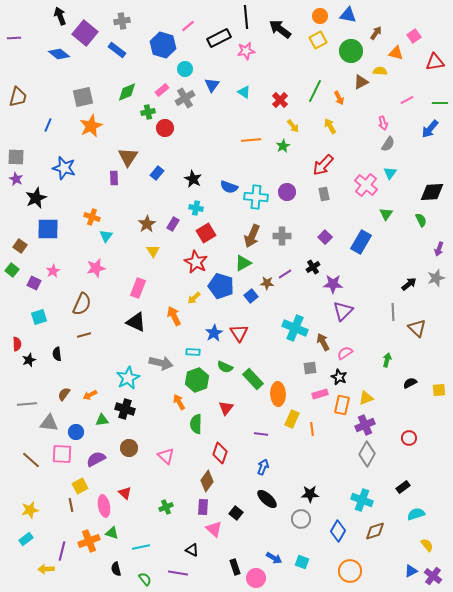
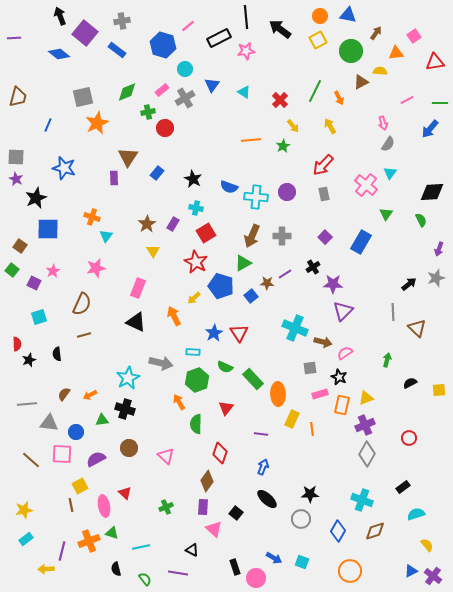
orange triangle at (396, 53): rotated 21 degrees counterclockwise
orange star at (91, 126): moved 6 px right, 3 px up
brown arrow at (323, 342): rotated 132 degrees clockwise
yellow star at (30, 510): moved 6 px left
